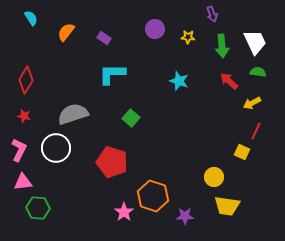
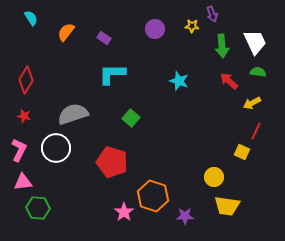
yellow star: moved 4 px right, 11 px up
